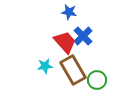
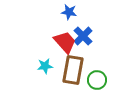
brown rectangle: rotated 40 degrees clockwise
